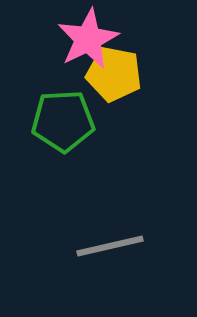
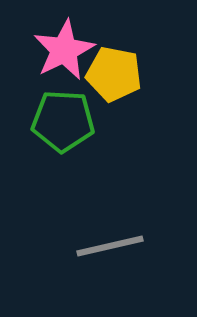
pink star: moved 24 px left, 11 px down
green pentagon: rotated 6 degrees clockwise
